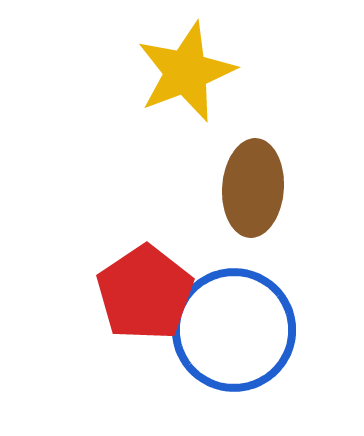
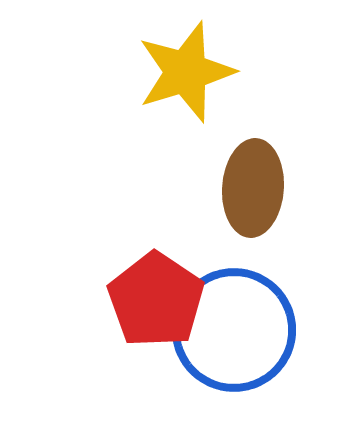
yellow star: rotated 4 degrees clockwise
red pentagon: moved 11 px right, 7 px down; rotated 4 degrees counterclockwise
